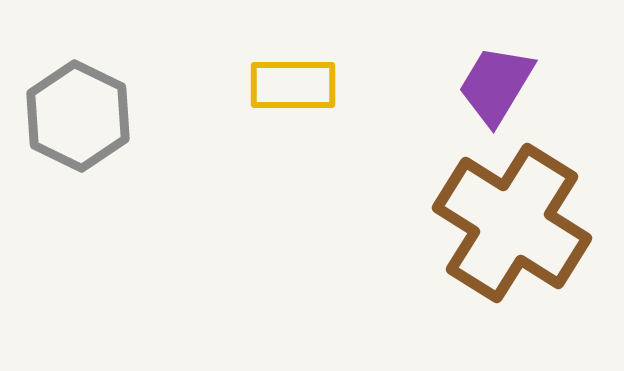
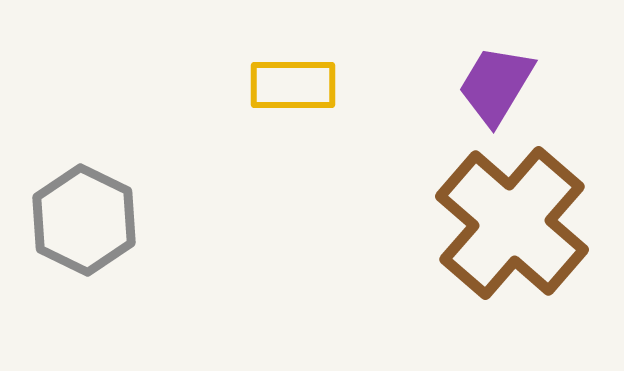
gray hexagon: moved 6 px right, 104 px down
brown cross: rotated 9 degrees clockwise
